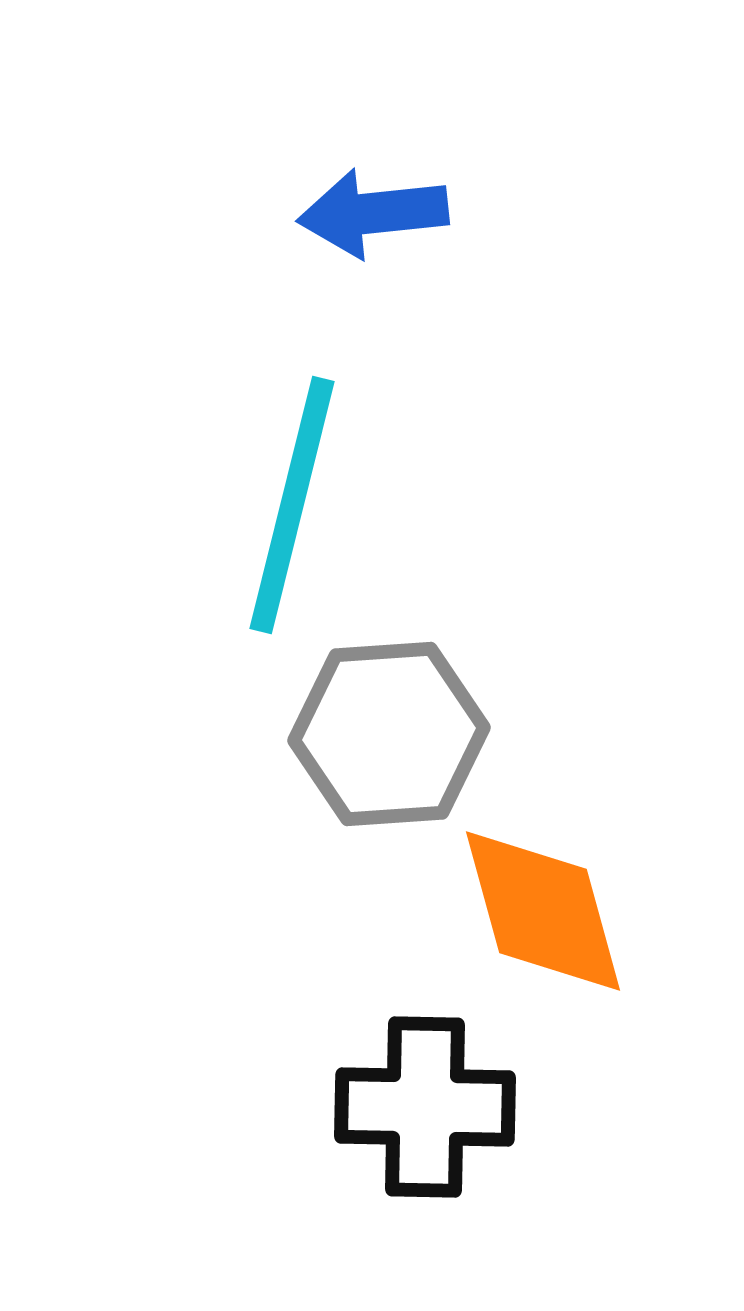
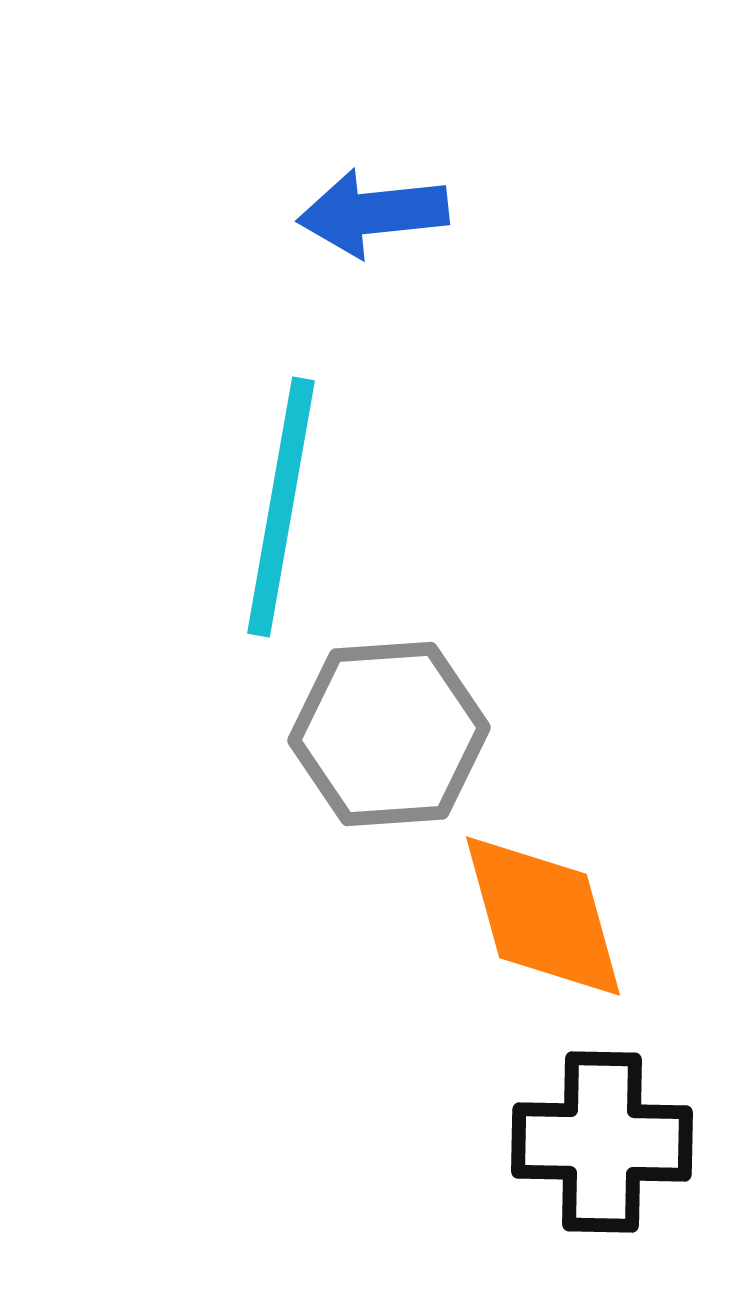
cyan line: moved 11 px left, 2 px down; rotated 4 degrees counterclockwise
orange diamond: moved 5 px down
black cross: moved 177 px right, 35 px down
